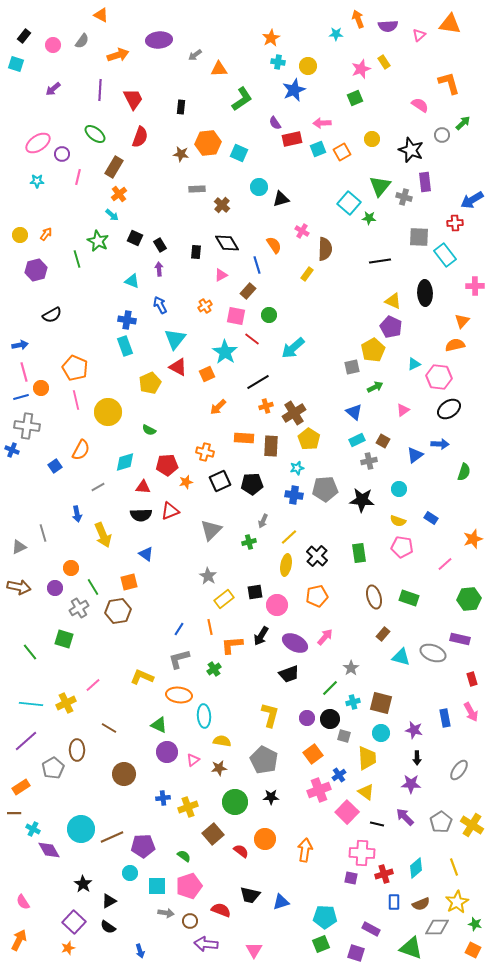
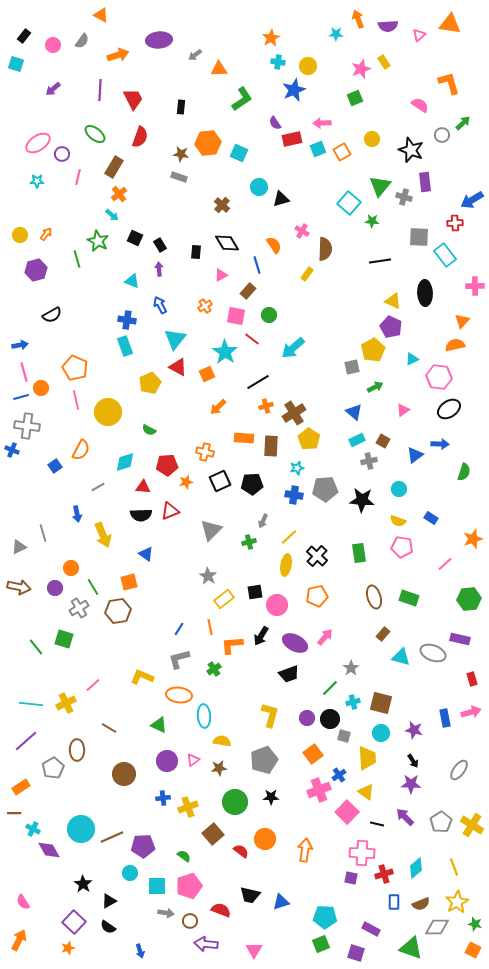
gray rectangle at (197, 189): moved 18 px left, 12 px up; rotated 21 degrees clockwise
green star at (369, 218): moved 3 px right, 3 px down
cyan triangle at (414, 364): moved 2 px left, 5 px up
green line at (30, 652): moved 6 px right, 5 px up
pink arrow at (471, 712): rotated 78 degrees counterclockwise
purple circle at (167, 752): moved 9 px down
black arrow at (417, 758): moved 4 px left, 3 px down; rotated 32 degrees counterclockwise
gray pentagon at (264, 760): rotated 24 degrees clockwise
